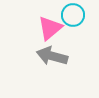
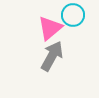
gray arrow: rotated 104 degrees clockwise
